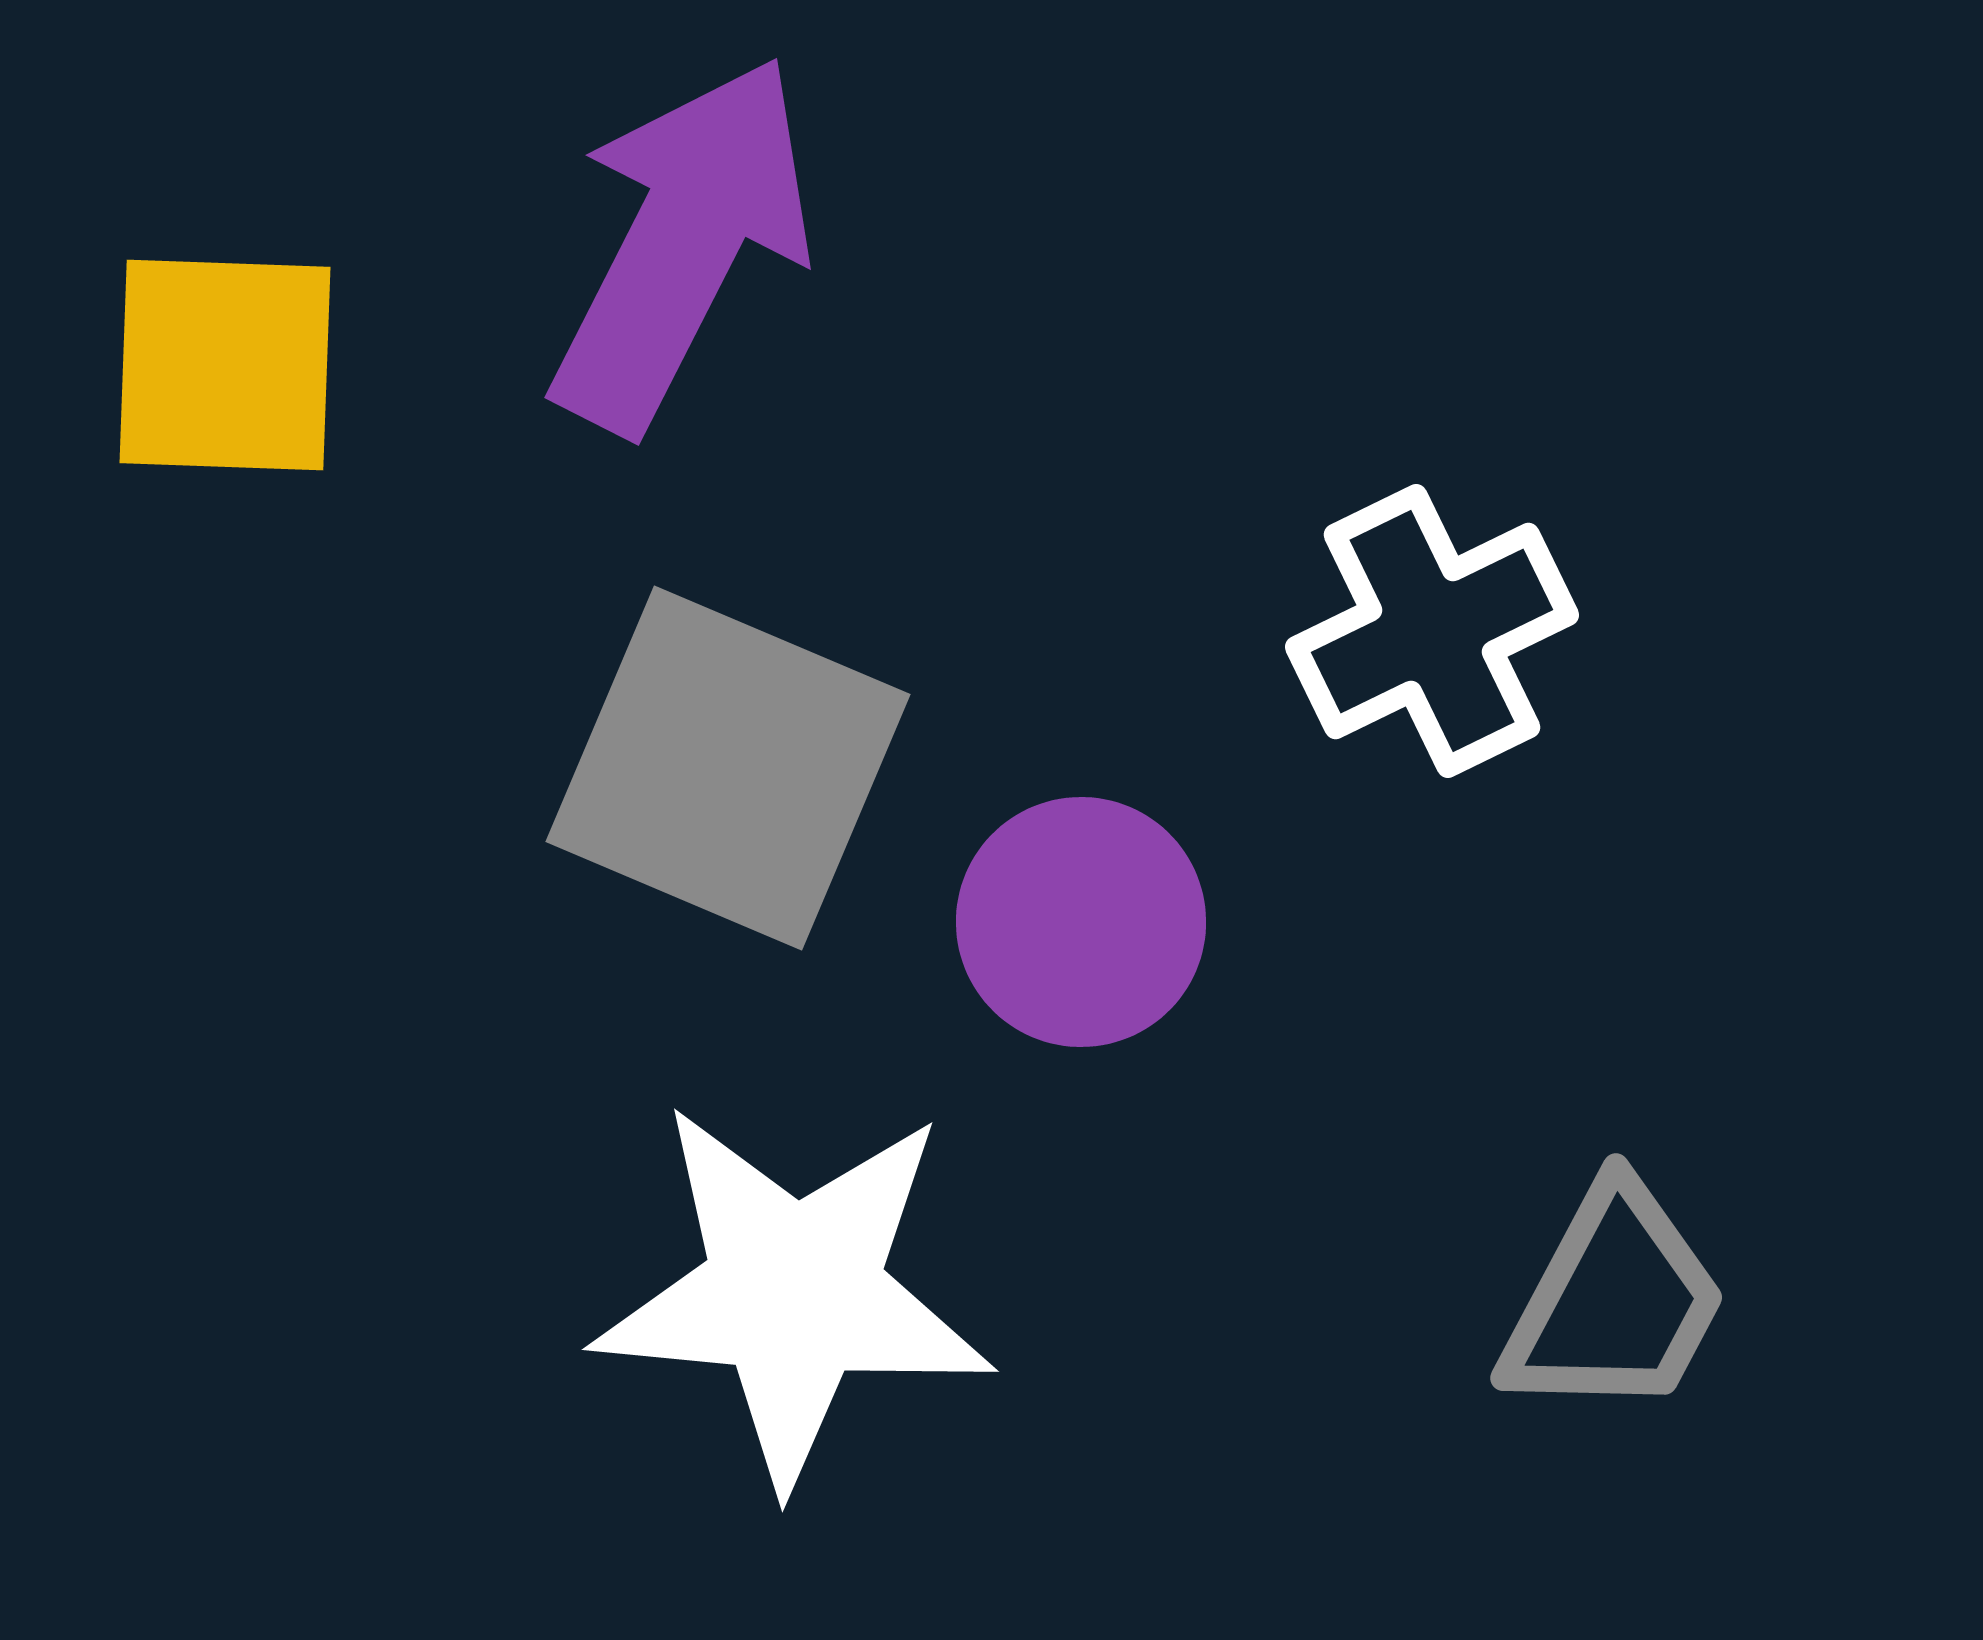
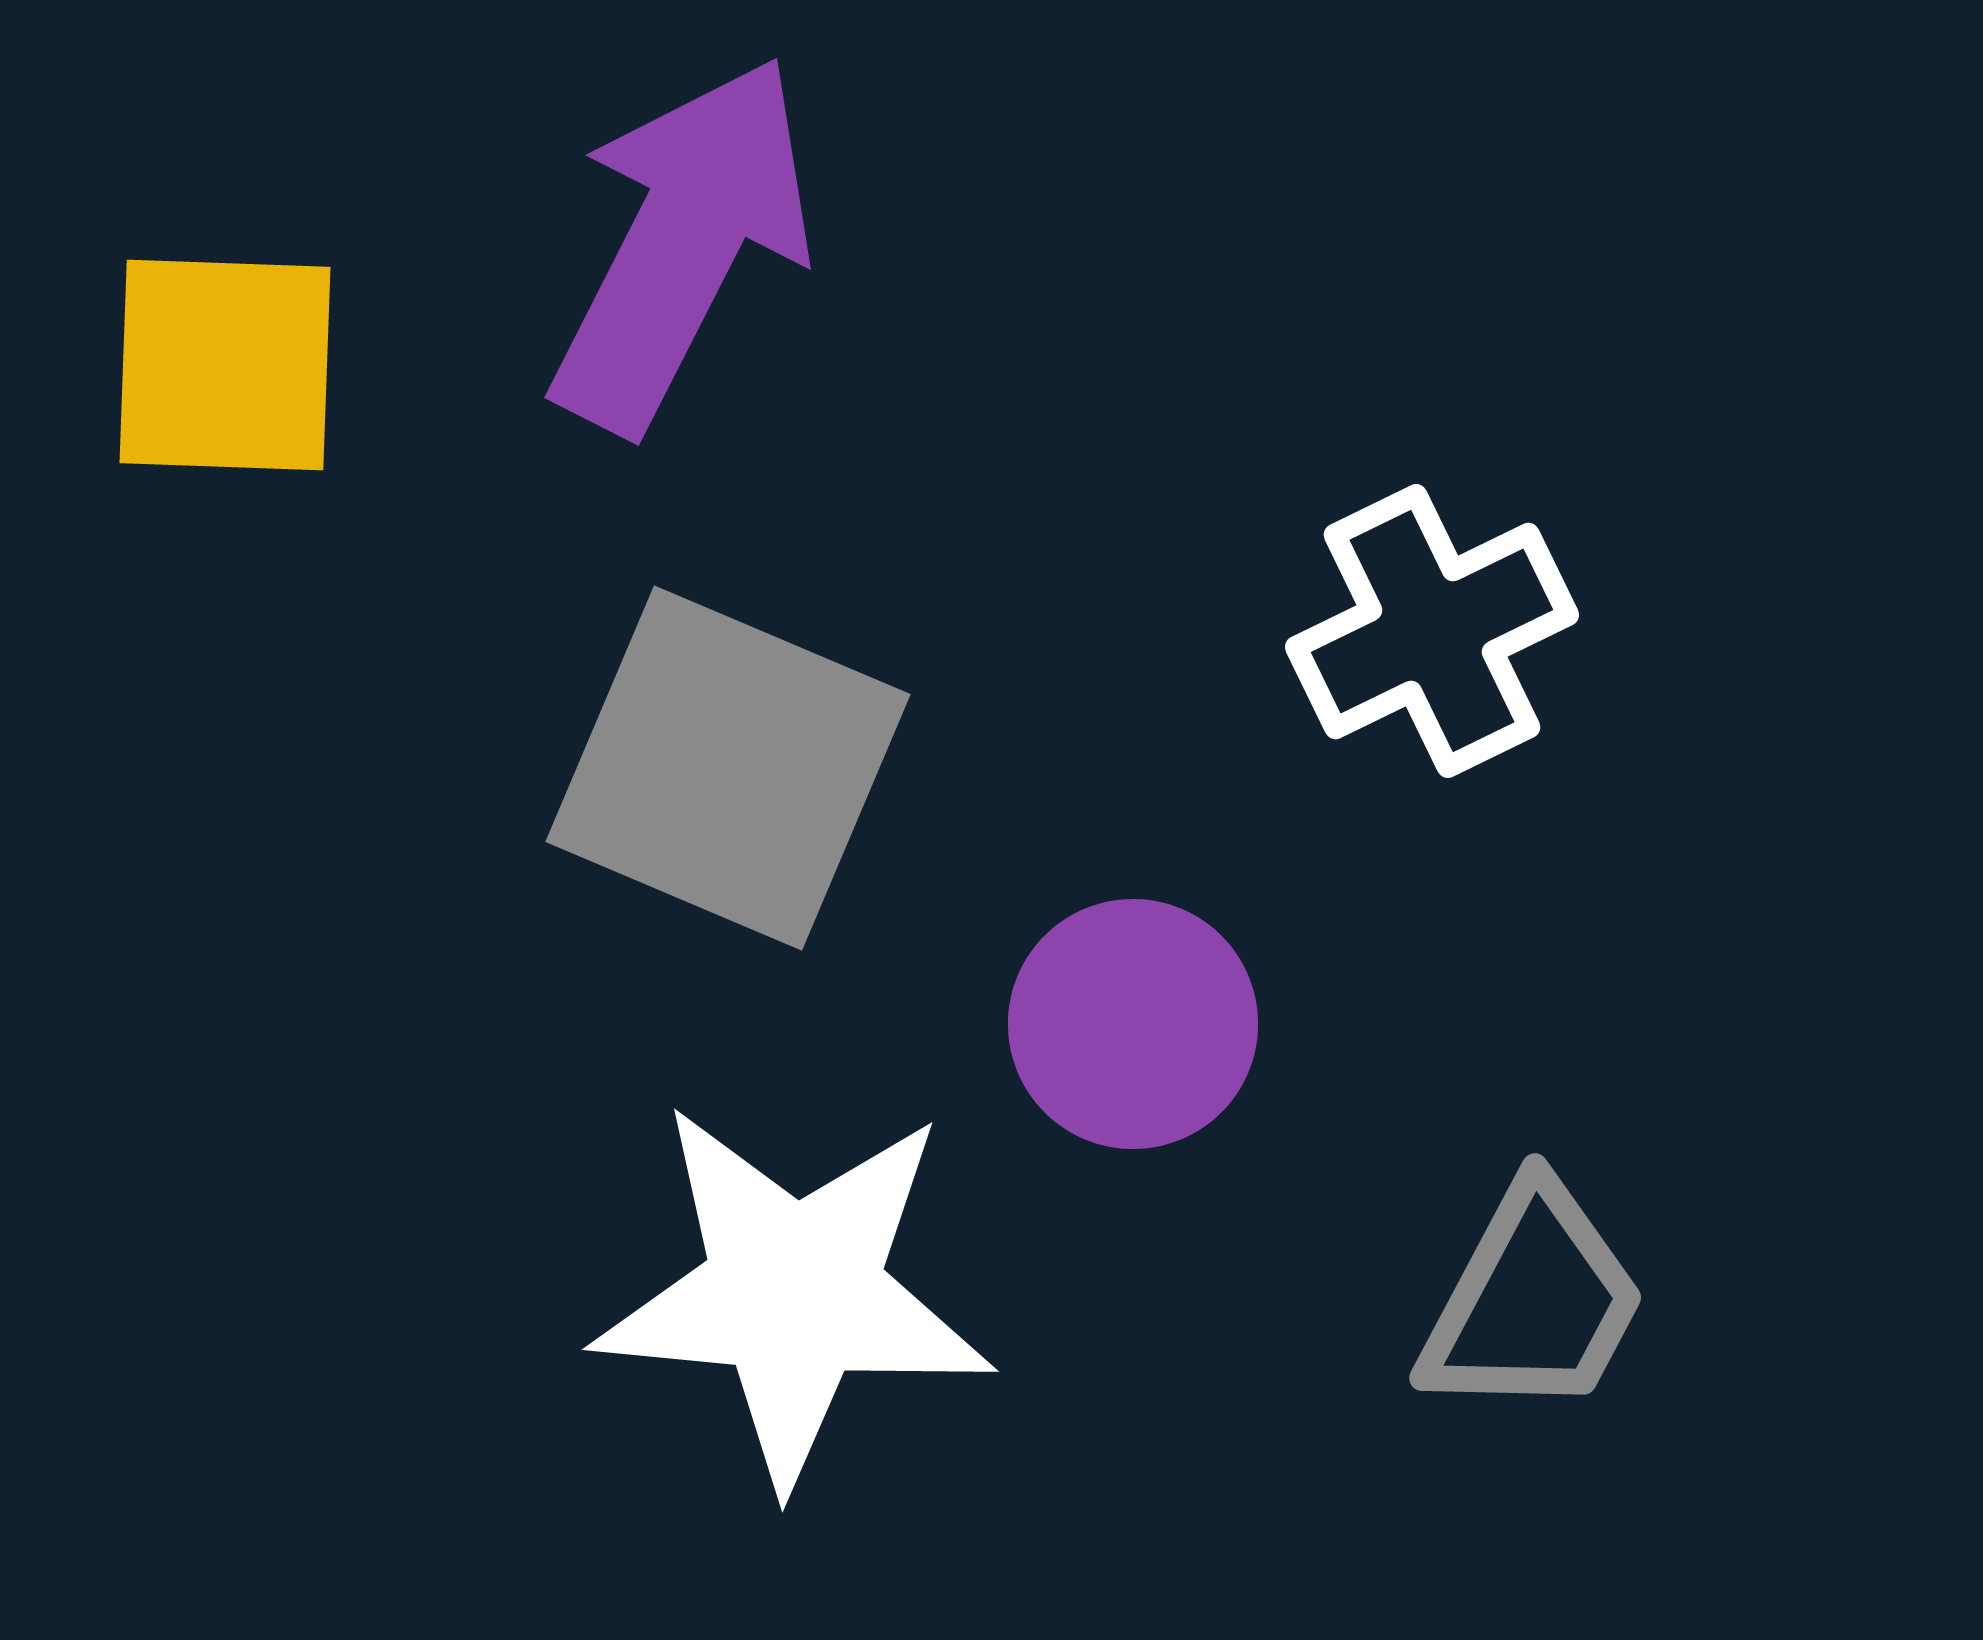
purple circle: moved 52 px right, 102 px down
gray trapezoid: moved 81 px left
